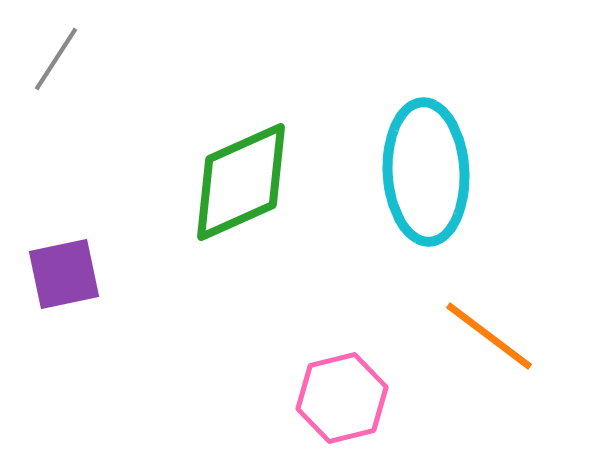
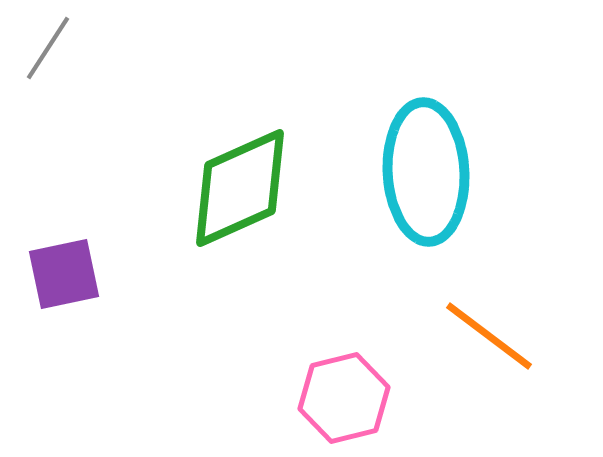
gray line: moved 8 px left, 11 px up
green diamond: moved 1 px left, 6 px down
pink hexagon: moved 2 px right
